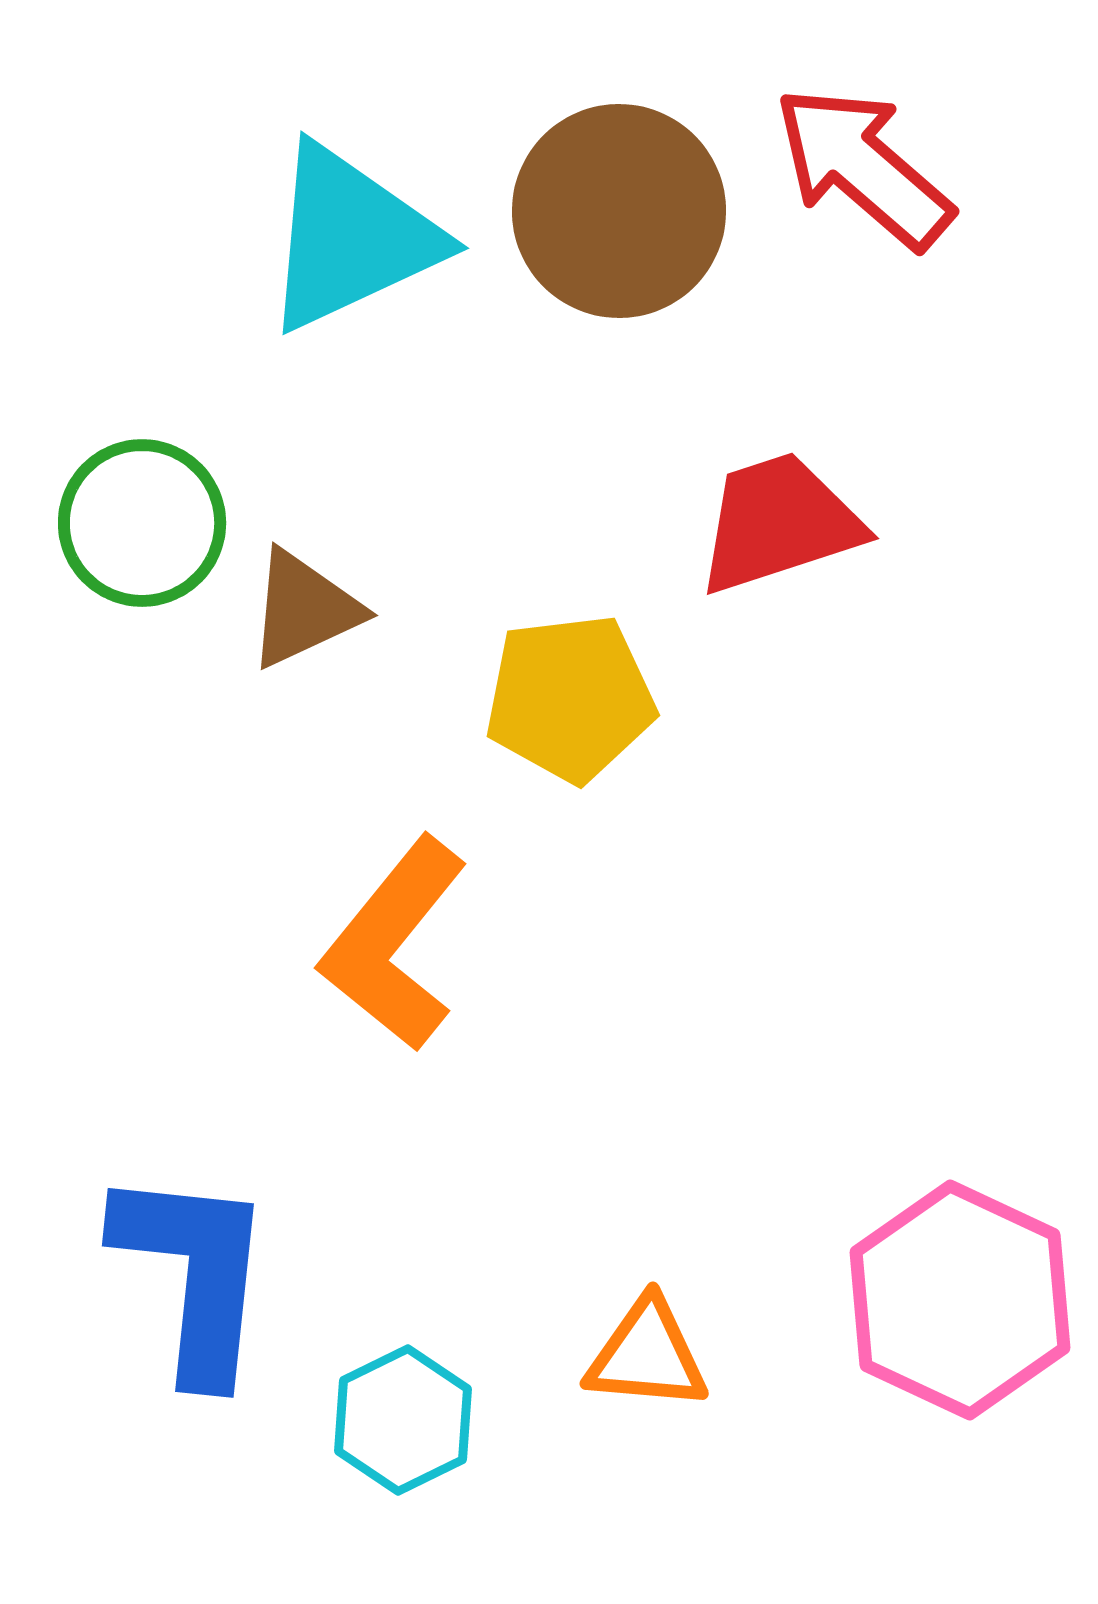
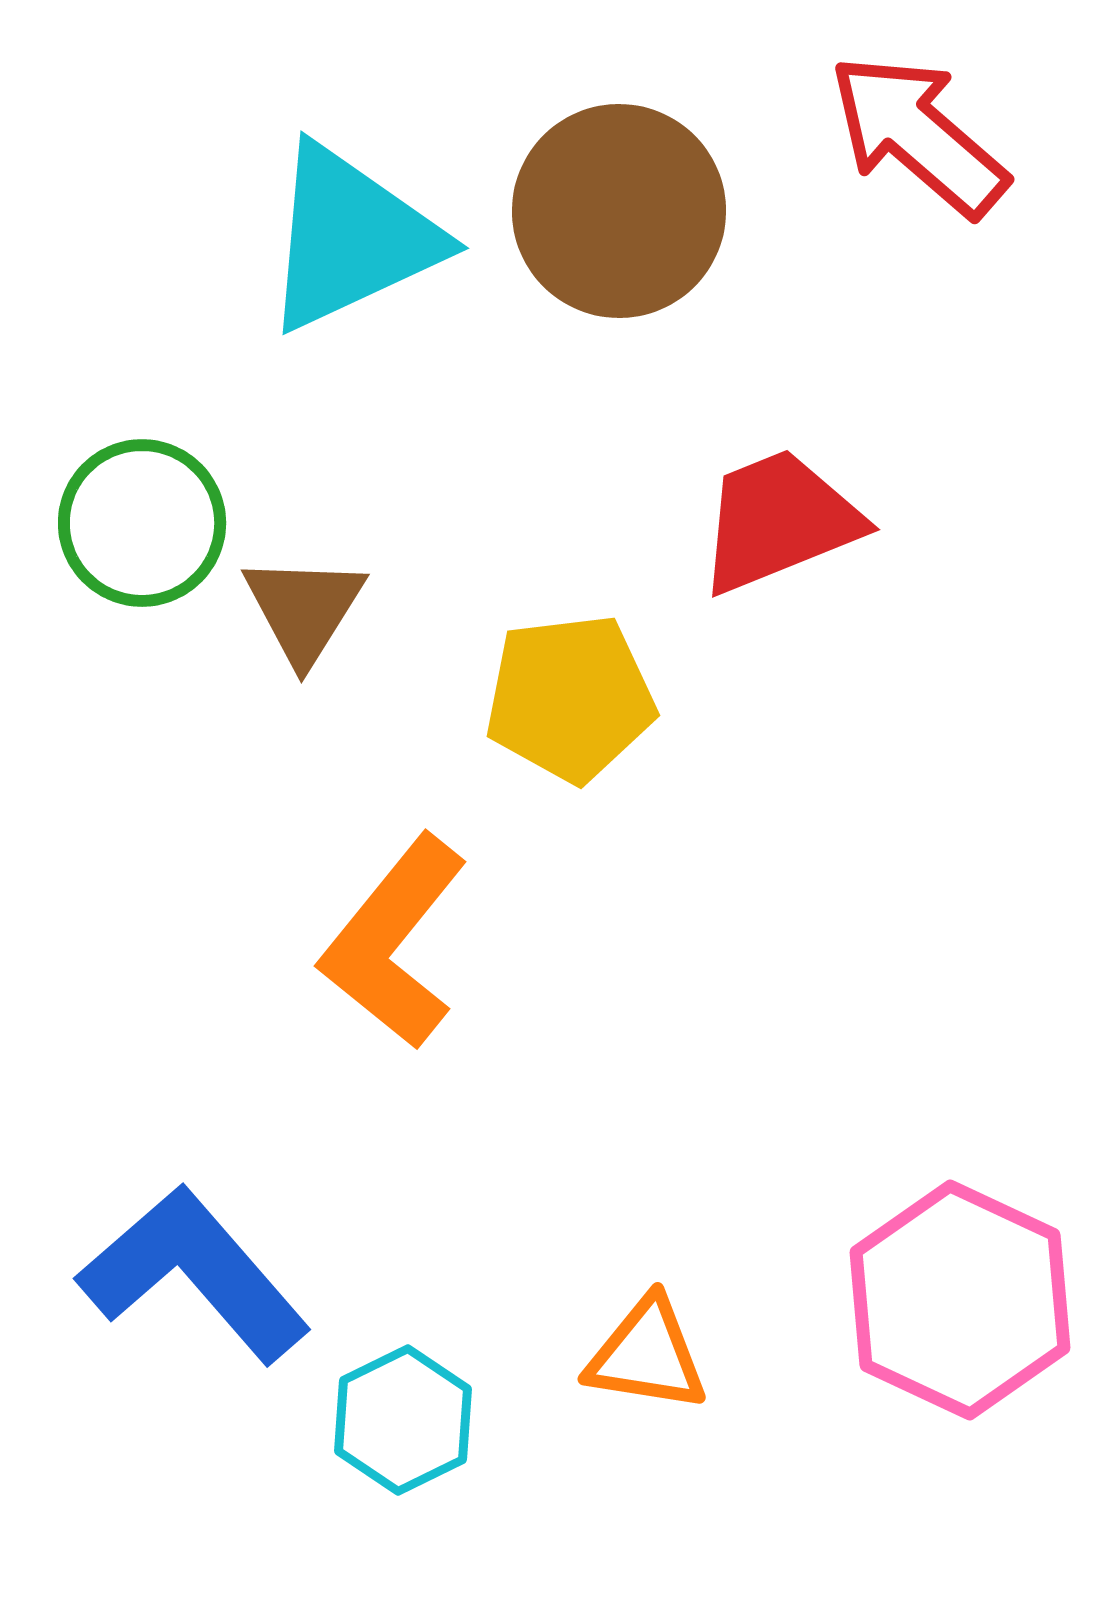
red arrow: moved 55 px right, 32 px up
red trapezoid: moved 2 px up; rotated 4 degrees counterclockwise
brown triangle: rotated 33 degrees counterclockwise
orange L-shape: moved 2 px up
blue L-shape: rotated 47 degrees counterclockwise
orange triangle: rotated 4 degrees clockwise
